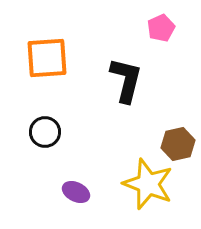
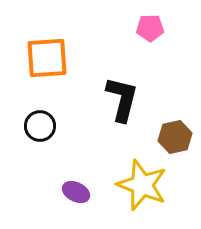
pink pentagon: moved 11 px left; rotated 24 degrees clockwise
black L-shape: moved 4 px left, 19 px down
black circle: moved 5 px left, 6 px up
brown hexagon: moved 3 px left, 7 px up
yellow star: moved 6 px left, 1 px down
